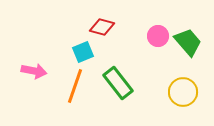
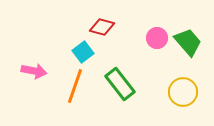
pink circle: moved 1 px left, 2 px down
cyan square: rotated 15 degrees counterclockwise
green rectangle: moved 2 px right, 1 px down
